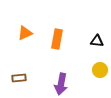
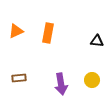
orange triangle: moved 9 px left, 2 px up
orange rectangle: moved 9 px left, 6 px up
yellow circle: moved 8 px left, 10 px down
purple arrow: rotated 20 degrees counterclockwise
